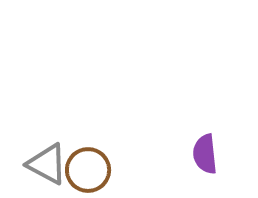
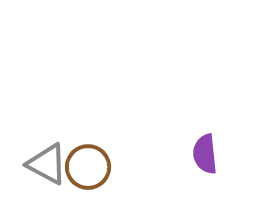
brown circle: moved 3 px up
